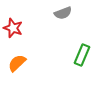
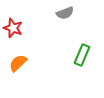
gray semicircle: moved 2 px right
orange semicircle: moved 1 px right
